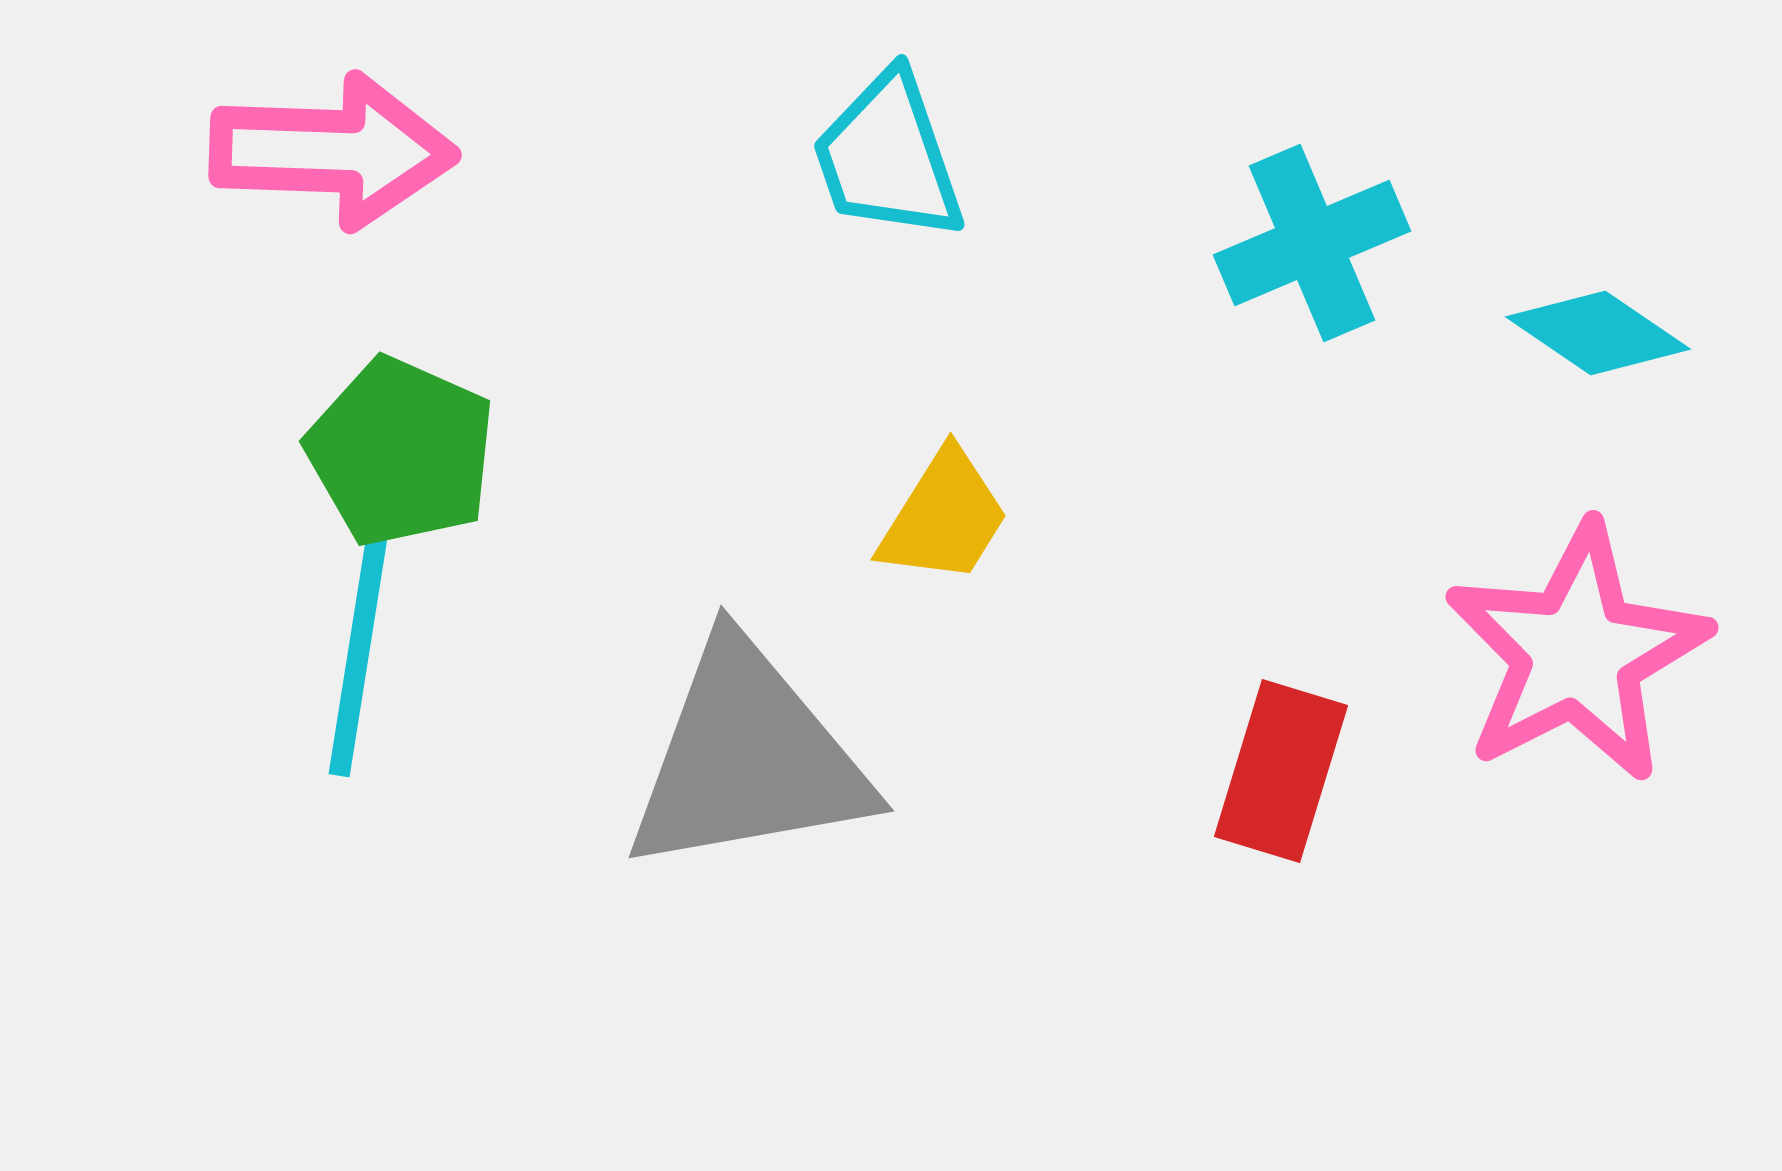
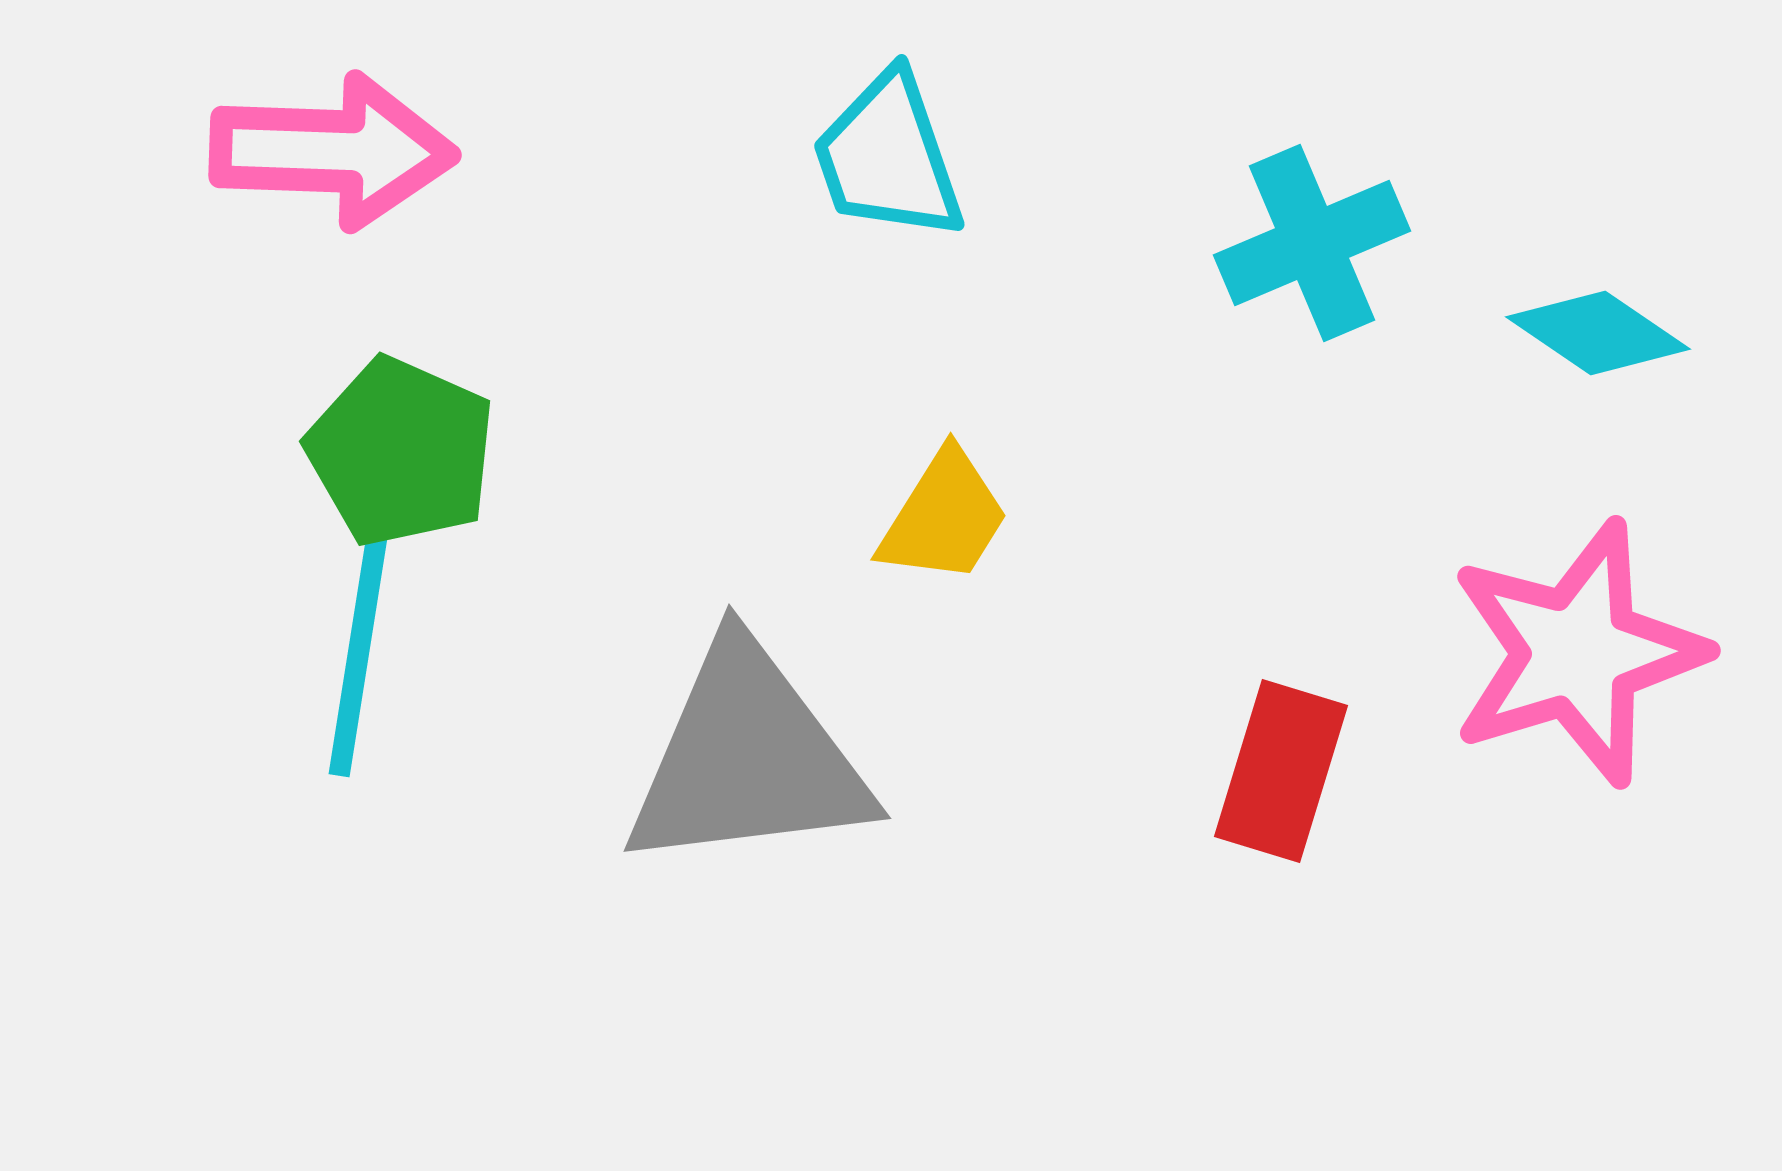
pink star: rotated 10 degrees clockwise
gray triangle: rotated 3 degrees clockwise
